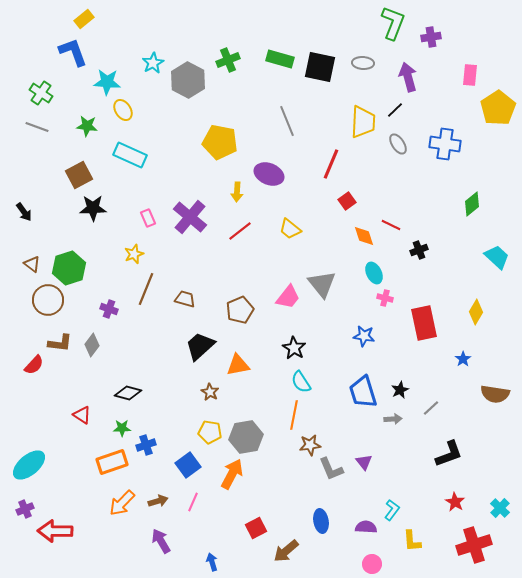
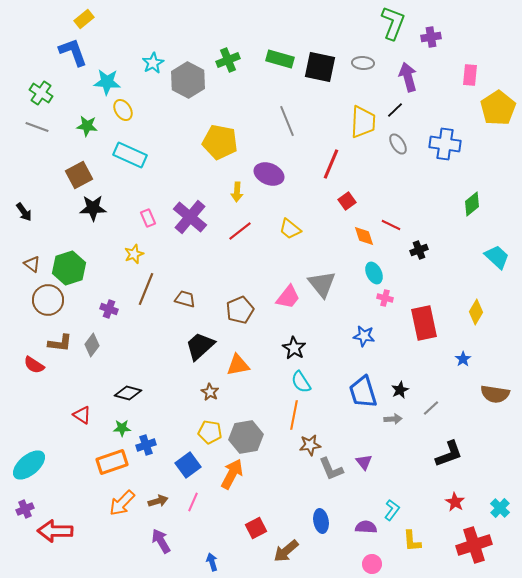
red semicircle at (34, 365): rotated 80 degrees clockwise
